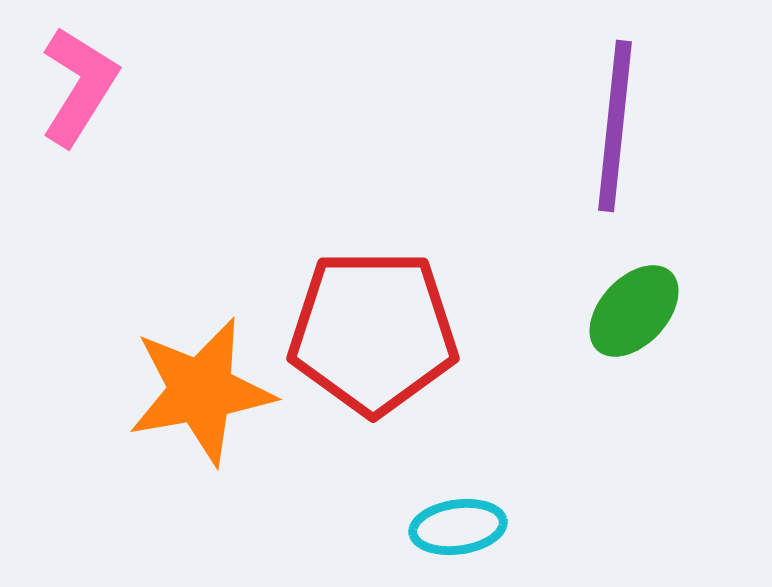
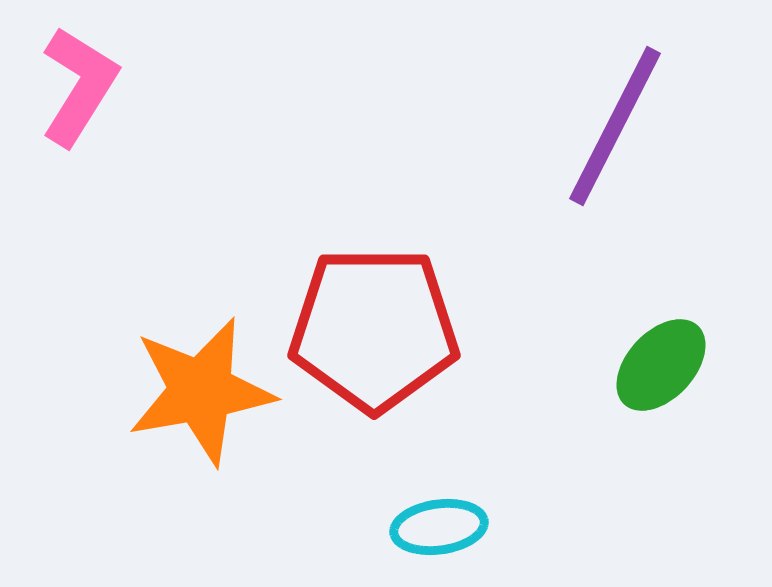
purple line: rotated 21 degrees clockwise
green ellipse: moved 27 px right, 54 px down
red pentagon: moved 1 px right, 3 px up
cyan ellipse: moved 19 px left
